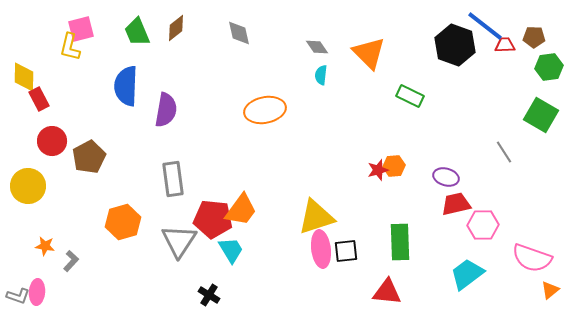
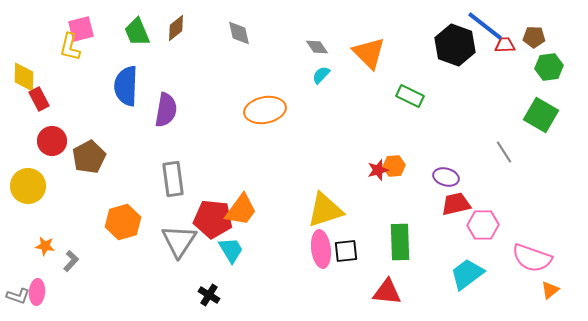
cyan semicircle at (321, 75): rotated 36 degrees clockwise
yellow triangle at (316, 217): moved 9 px right, 7 px up
